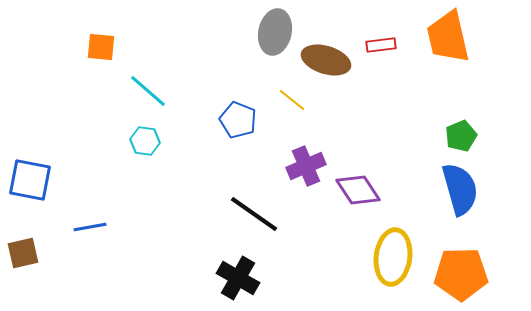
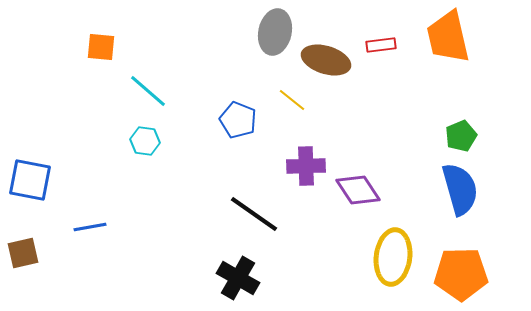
purple cross: rotated 21 degrees clockwise
